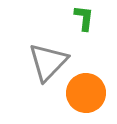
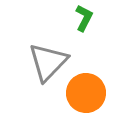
green L-shape: rotated 20 degrees clockwise
